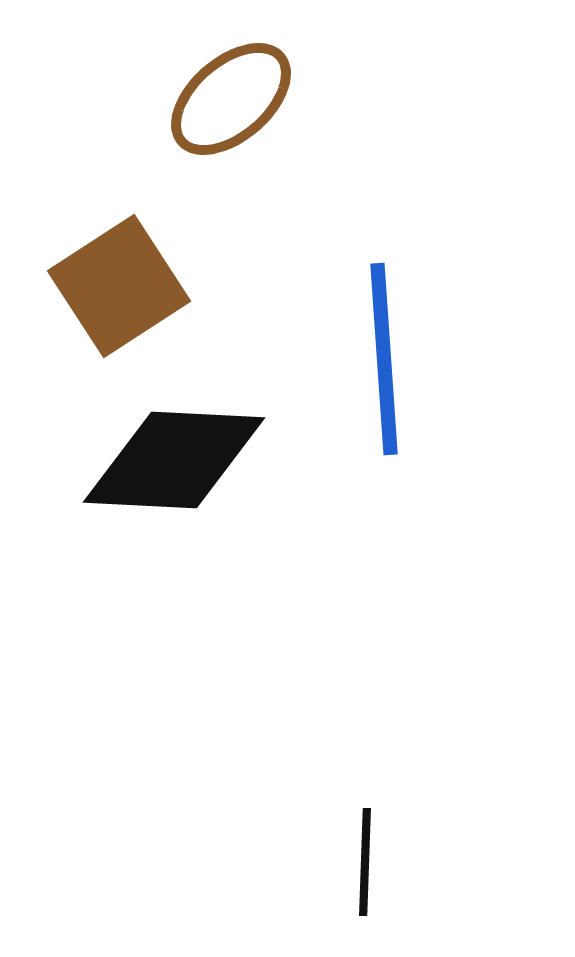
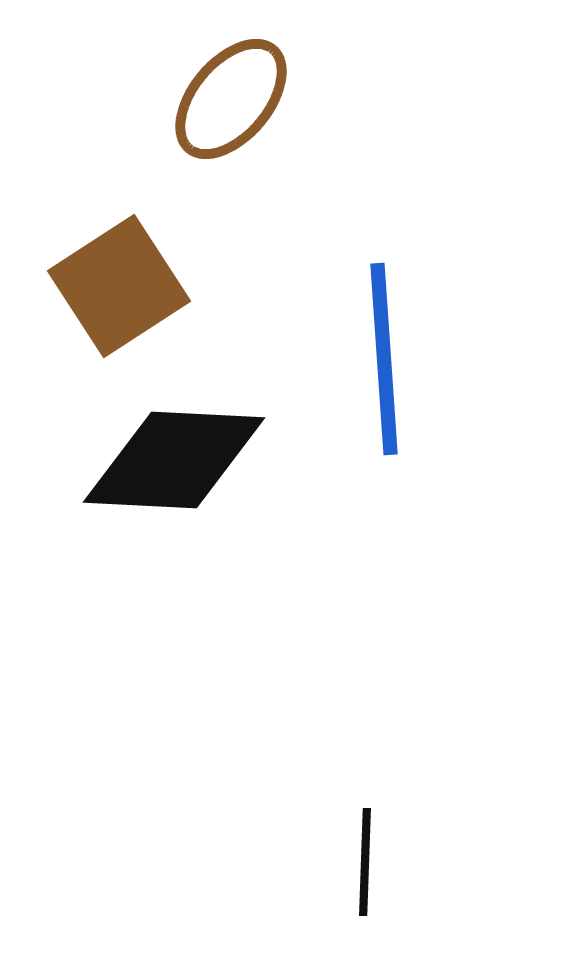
brown ellipse: rotated 9 degrees counterclockwise
